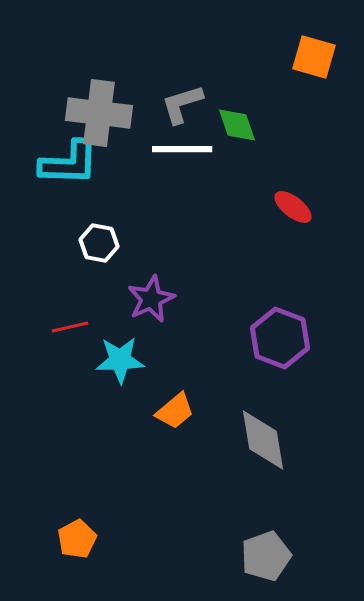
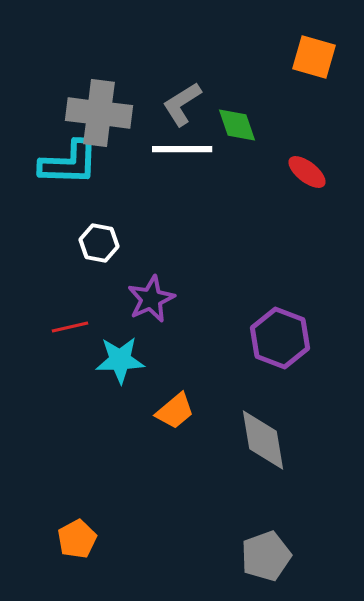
gray L-shape: rotated 15 degrees counterclockwise
red ellipse: moved 14 px right, 35 px up
